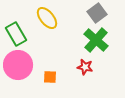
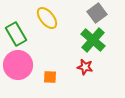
green cross: moved 3 px left
